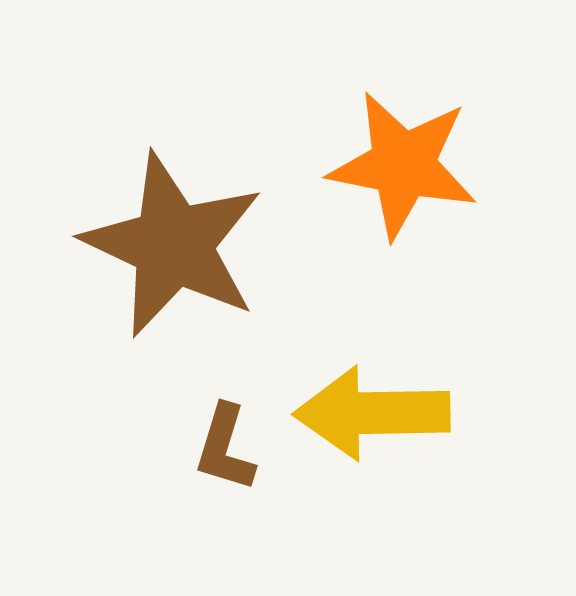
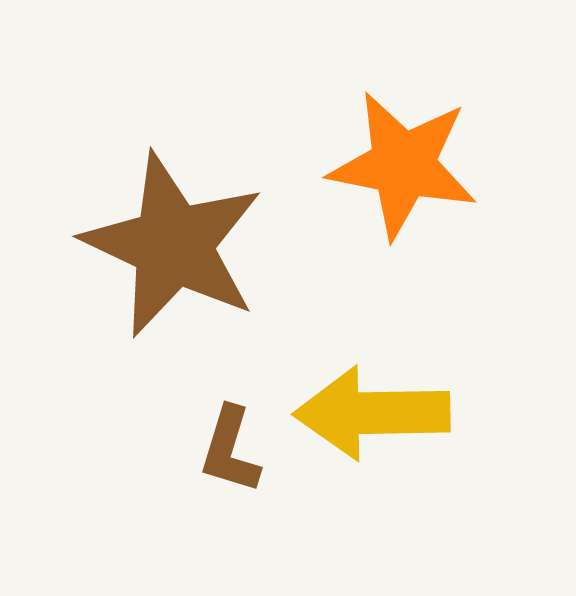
brown L-shape: moved 5 px right, 2 px down
